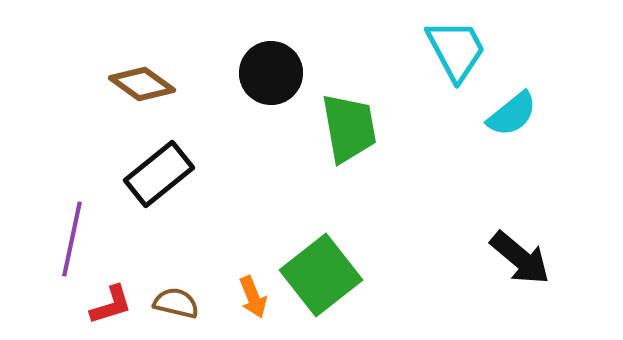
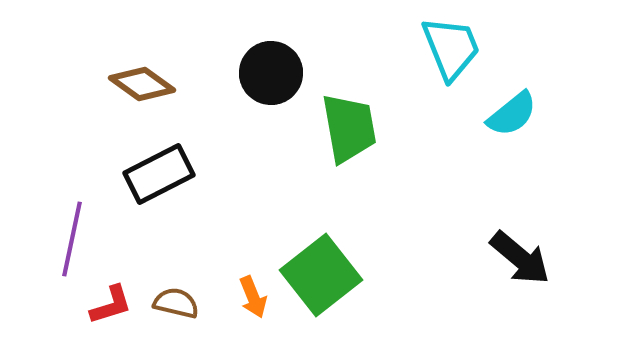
cyan trapezoid: moved 5 px left, 2 px up; rotated 6 degrees clockwise
black rectangle: rotated 12 degrees clockwise
